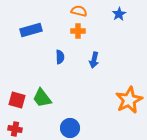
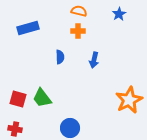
blue rectangle: moved 3 px left, 2 px up
red square: moved 1 px right, 1 px up
